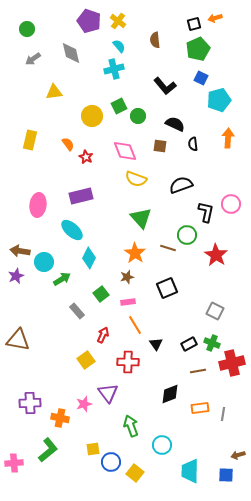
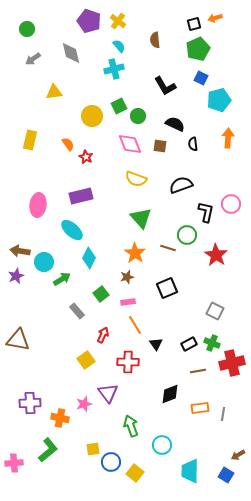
black L-shape at (165, 86): rotated 10 degrees clockwise
pink diamond at (125, 151): moved 5 px right, 7 px up
brown arrow at (238, 455): rotated 16 degrees counterclockwise
blue square at (226, 475): rotated 28 degrees clockwise
